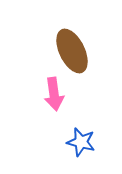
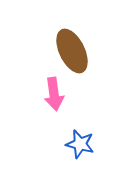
blue star: moved 1 px left, 2 px down
